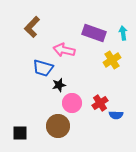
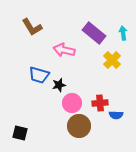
brown L-shape: rotated 75 degrees counterclockwise
purple rectangle: rotated 20 degrees clockwise
yellow cross: rotated 12 degrees counterclockwise
blue trapezoid: moved 4 px left, 7 px down
red cross: rotated 28 degrees clockwise
brown circle: moved 21 px right
black square: rotated 14 degrees clockwise
